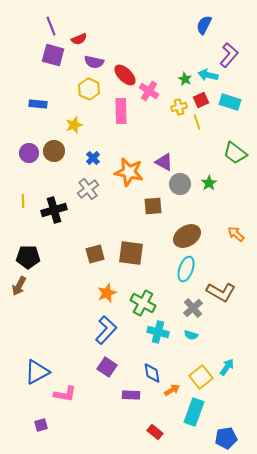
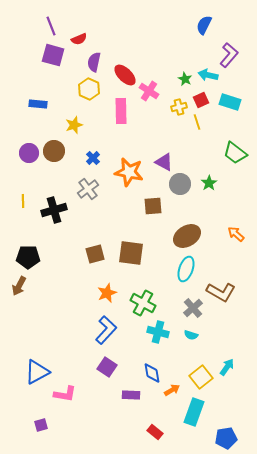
purple semicircle at (94, 62): rotated 90 degrees clockwise
